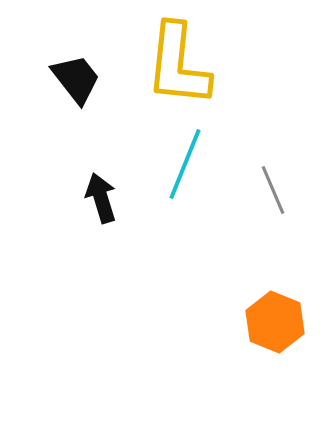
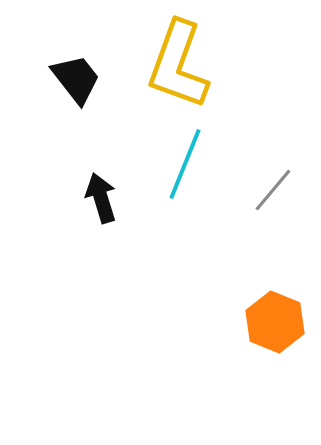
yellow L-shape: rotated 14 degrees clockwise
gray line: rotated 63 degrees clockwise
